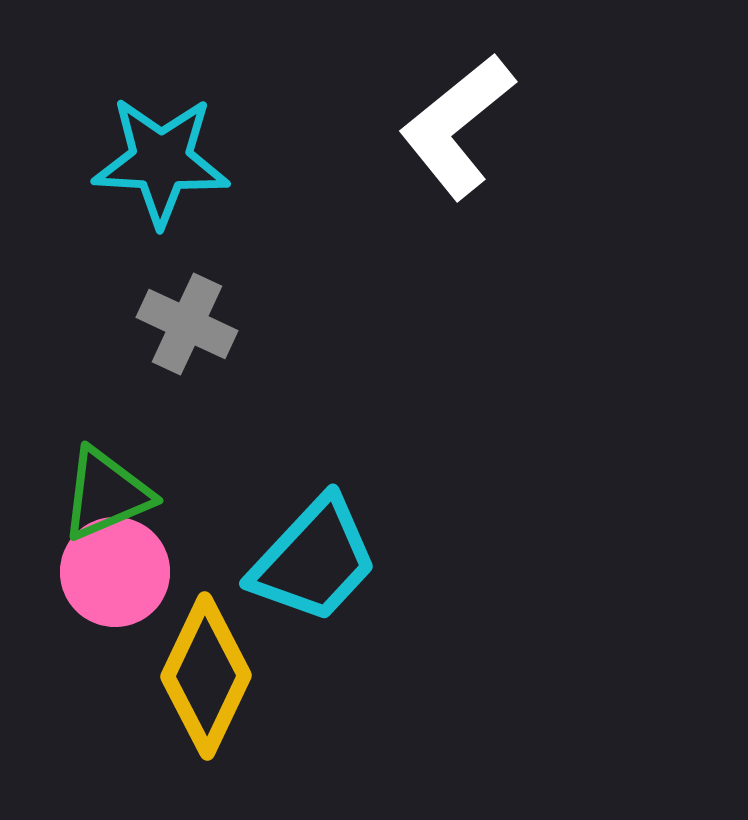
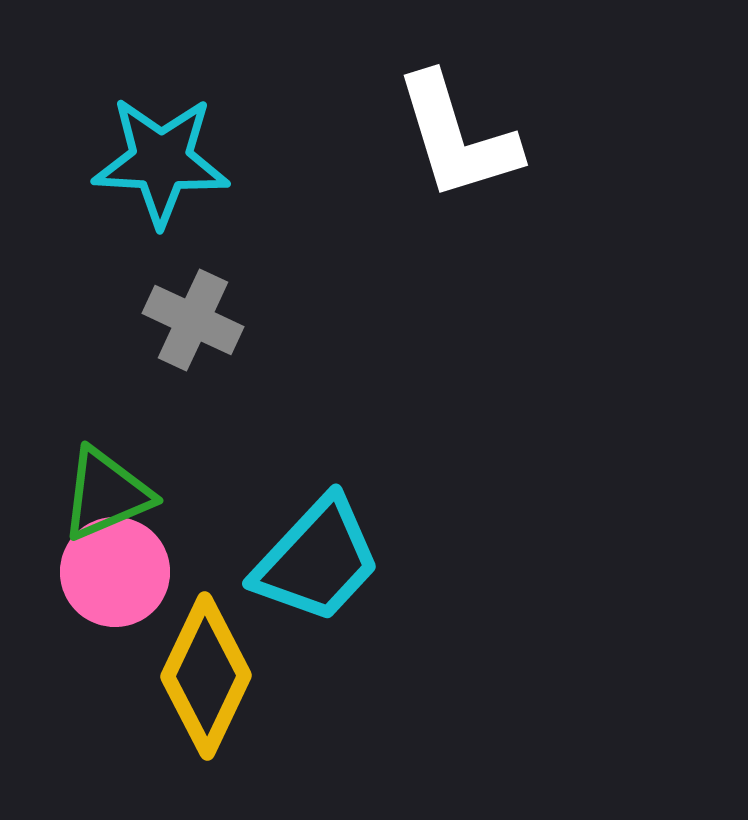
white L-shape: moved 11 px down; rotated 68 degrees counterclockwise
gray cross: moved 6 px right, 4 px up
cyan trapezoid: moved 3 px right
